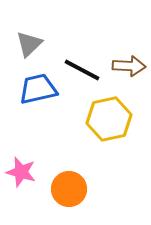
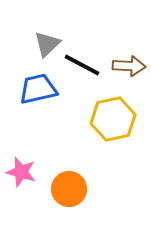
gray triangle: moved 18 px right
black line: moved 5 px up
yellow hexagon: moved 4 px right
